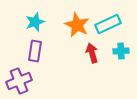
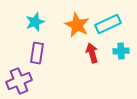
purple rectangle: moved 2 px right, 2 px down
